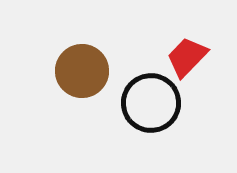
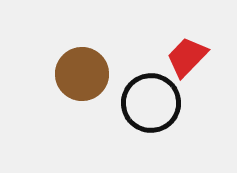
brown circle: moved 3 px down
